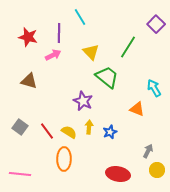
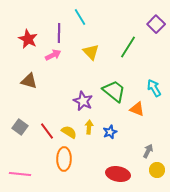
red star: moved 2 px down; rotated 12 degrees clockwise
green trapezoid: moved 7 px right, 14 px down
